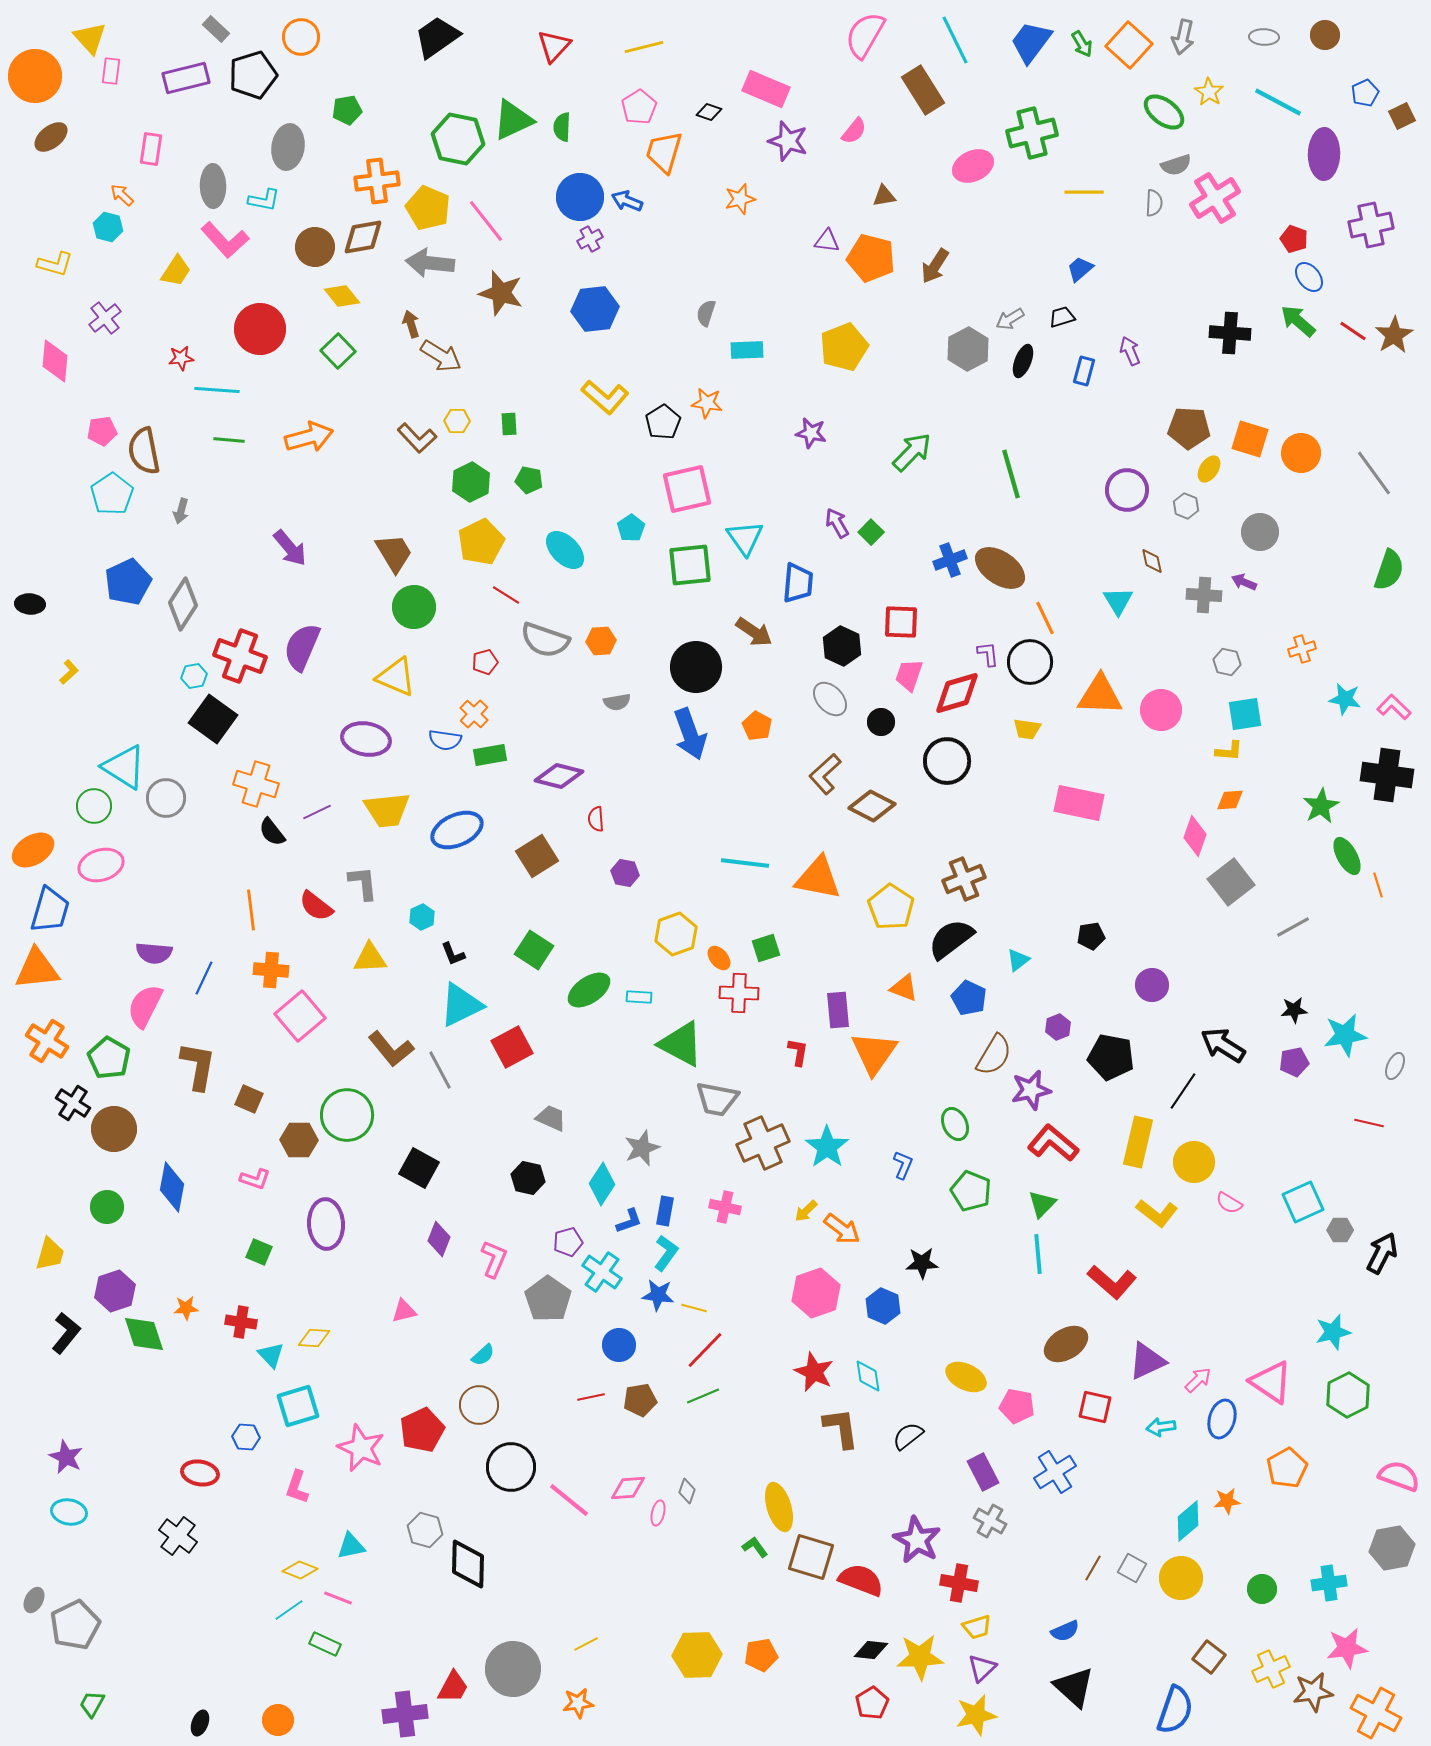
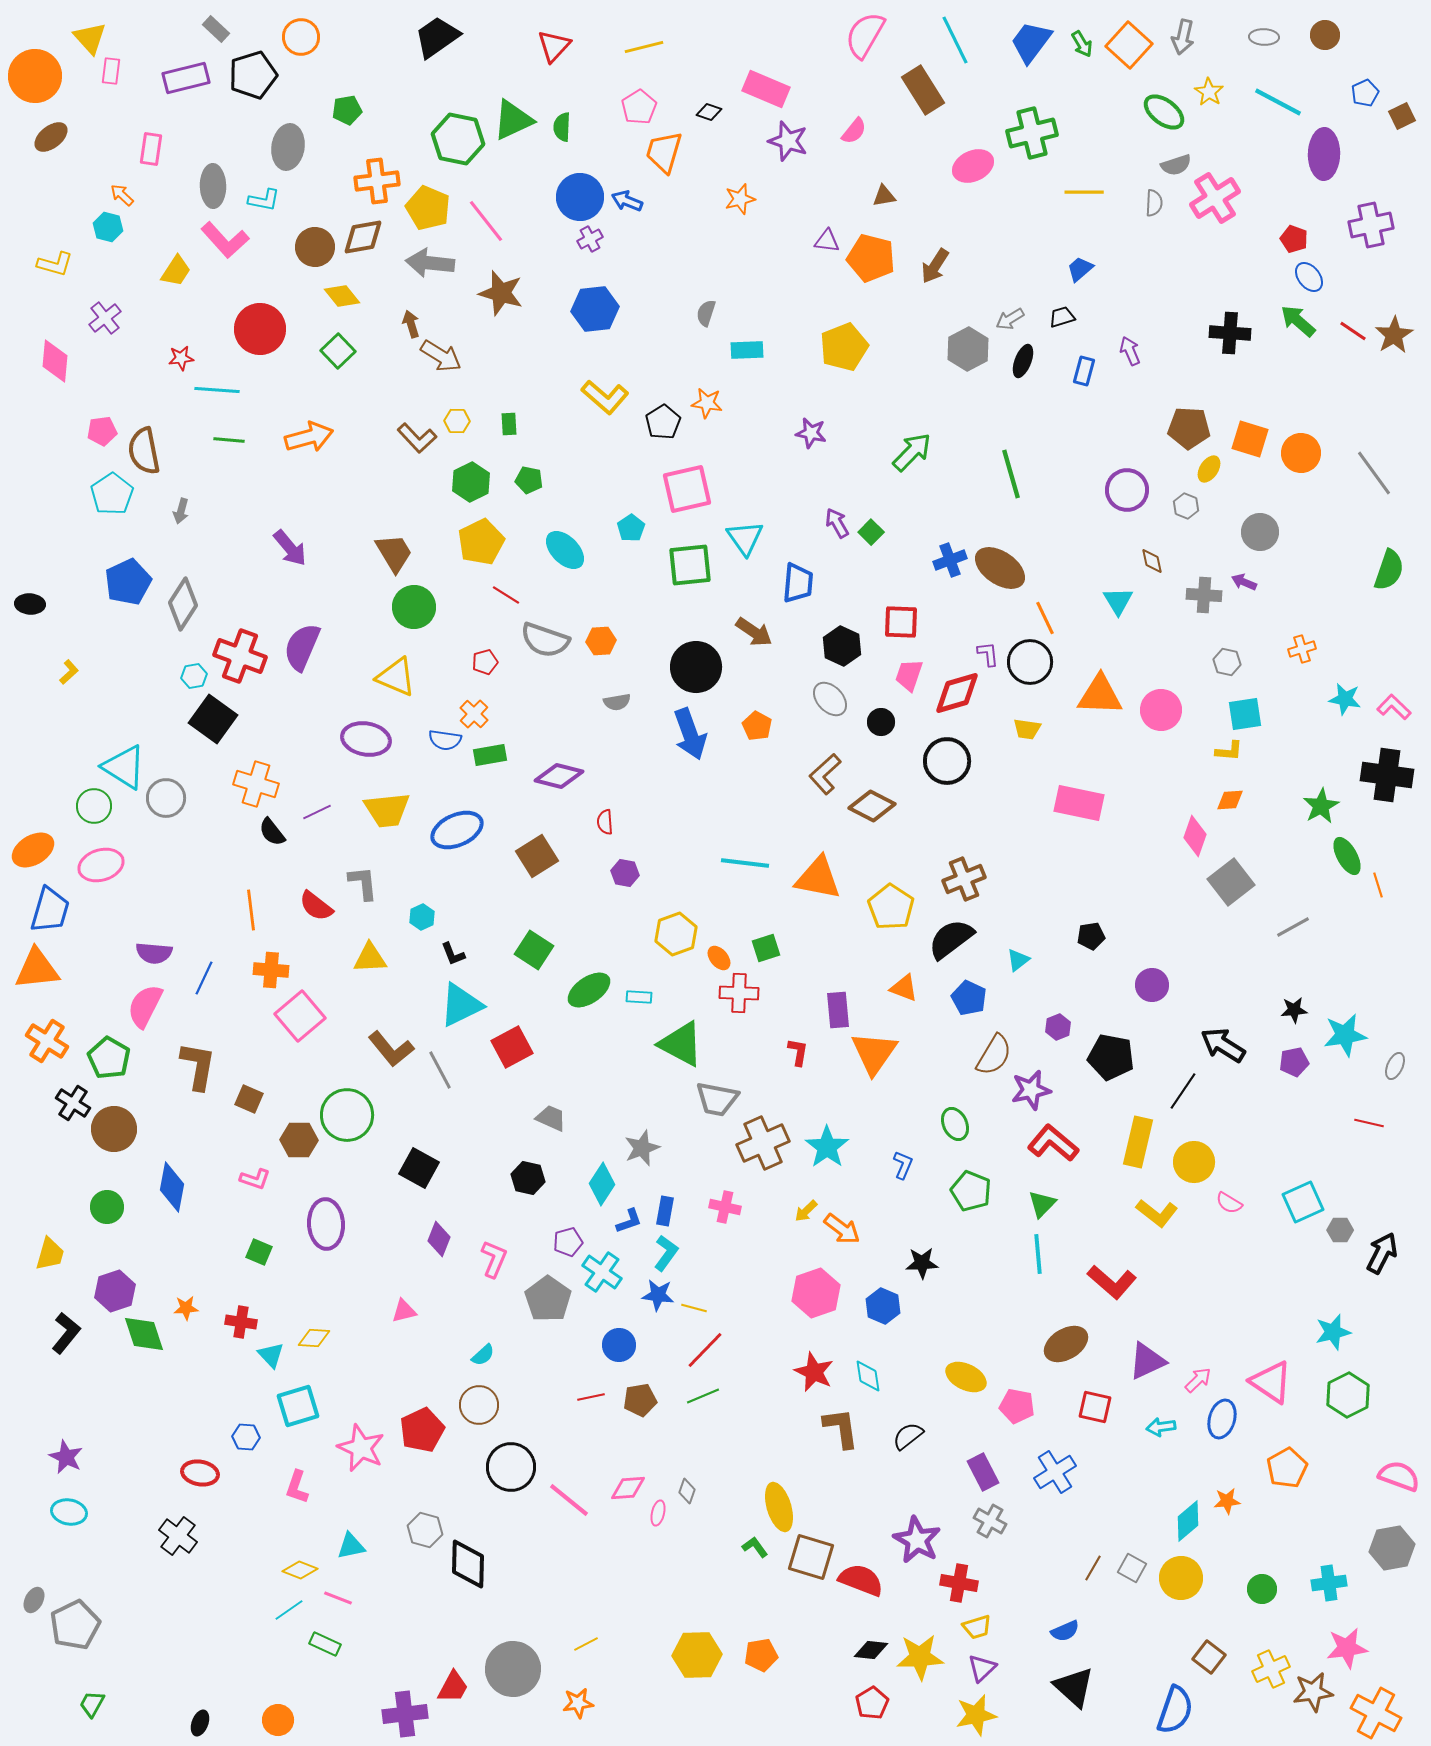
red semicircle at (596, 819): moved 9 px right, 3 px down
